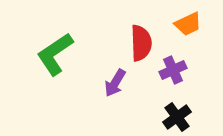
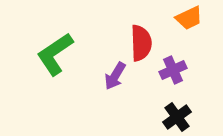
orange trapezoid: moved 1 px right, 6 px up
purple arrow: moved 7 px up
